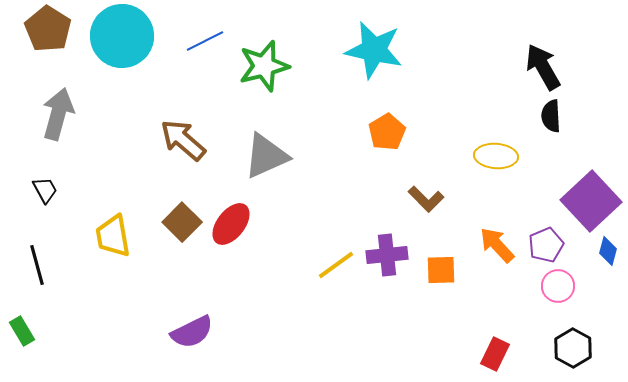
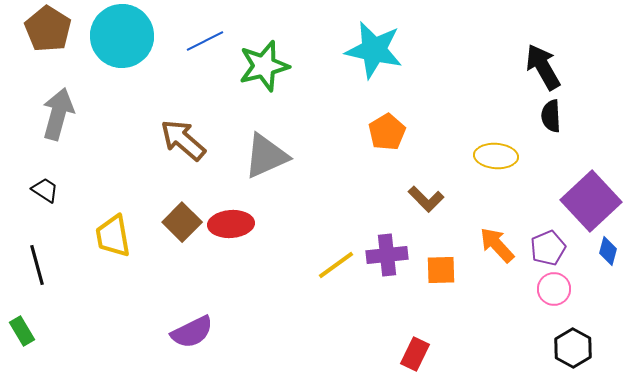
black trapezoid: rotated 28 degrees counterclockwise
red ellipse: rotated 48 degrees clockwise
purple pentagon: moved 2 px right, 3 px down
pink circle: moved 4 px left, 3 px down
red rectangle: moved 80 px left
